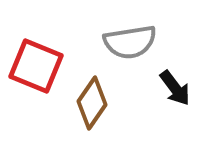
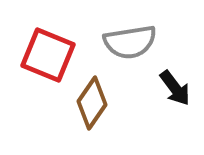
red square: moved 12 px right, 11 px up
